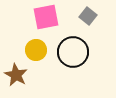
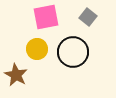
gray square: moved 1 px down
yellow circle: moved 1 px right, 1 px up
